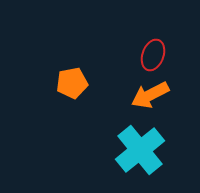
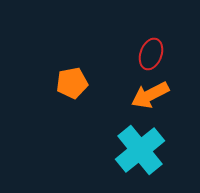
red ellipse: moved 2 px left, 1 px up
